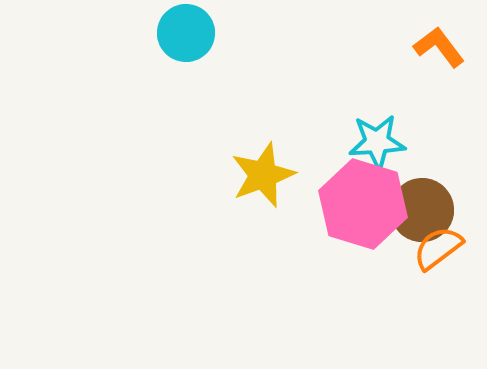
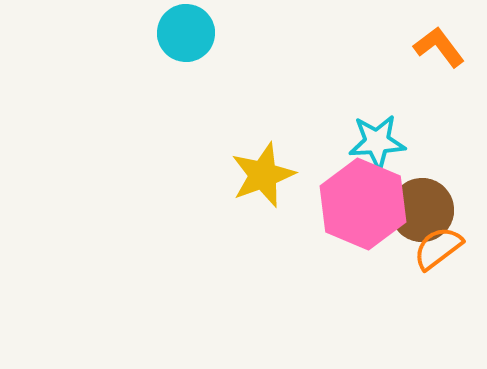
pink hexagon: rotated 6 degrees clockwise
